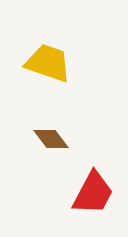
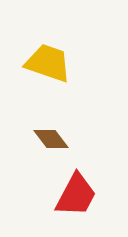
red trapezoid: moved 17 px left, 2 px down
